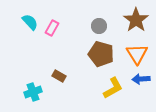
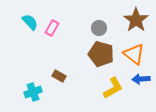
gray circle: moved 2 px down
orange triangle: moved 3 px left; rotated 20 degrees counterclockwise
